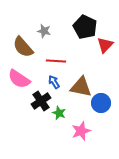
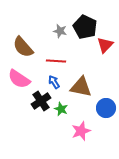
gray star: moved 16 px right
blue circle: moved 5 px right, 5 px down
green star: moved 2 px right, 4 px up
